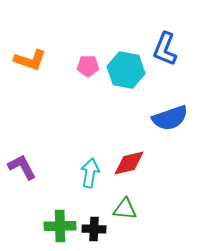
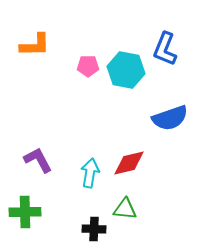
orange L-shape: moved 5 px right, 15 px up; rotated 20 degrees counterclockwise
purple L-shape: moved 16 px right, 7 px up
green cross: moved 35 px left, 14 px up
